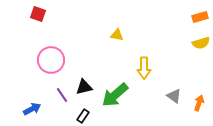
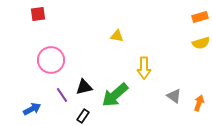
red square: rotated 28 degrees counterclockwise
yellow triangle: moved 1 px down
